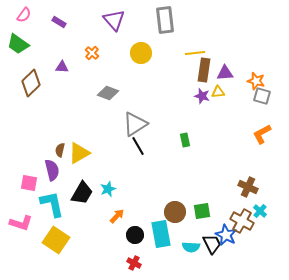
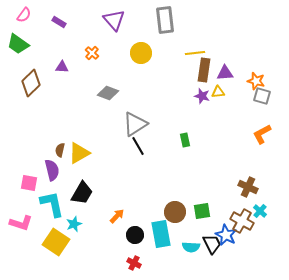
cyan star at (108, 189): moved 34 px left, 35 px down
yellow square at (56, 240): moved 2 px down
